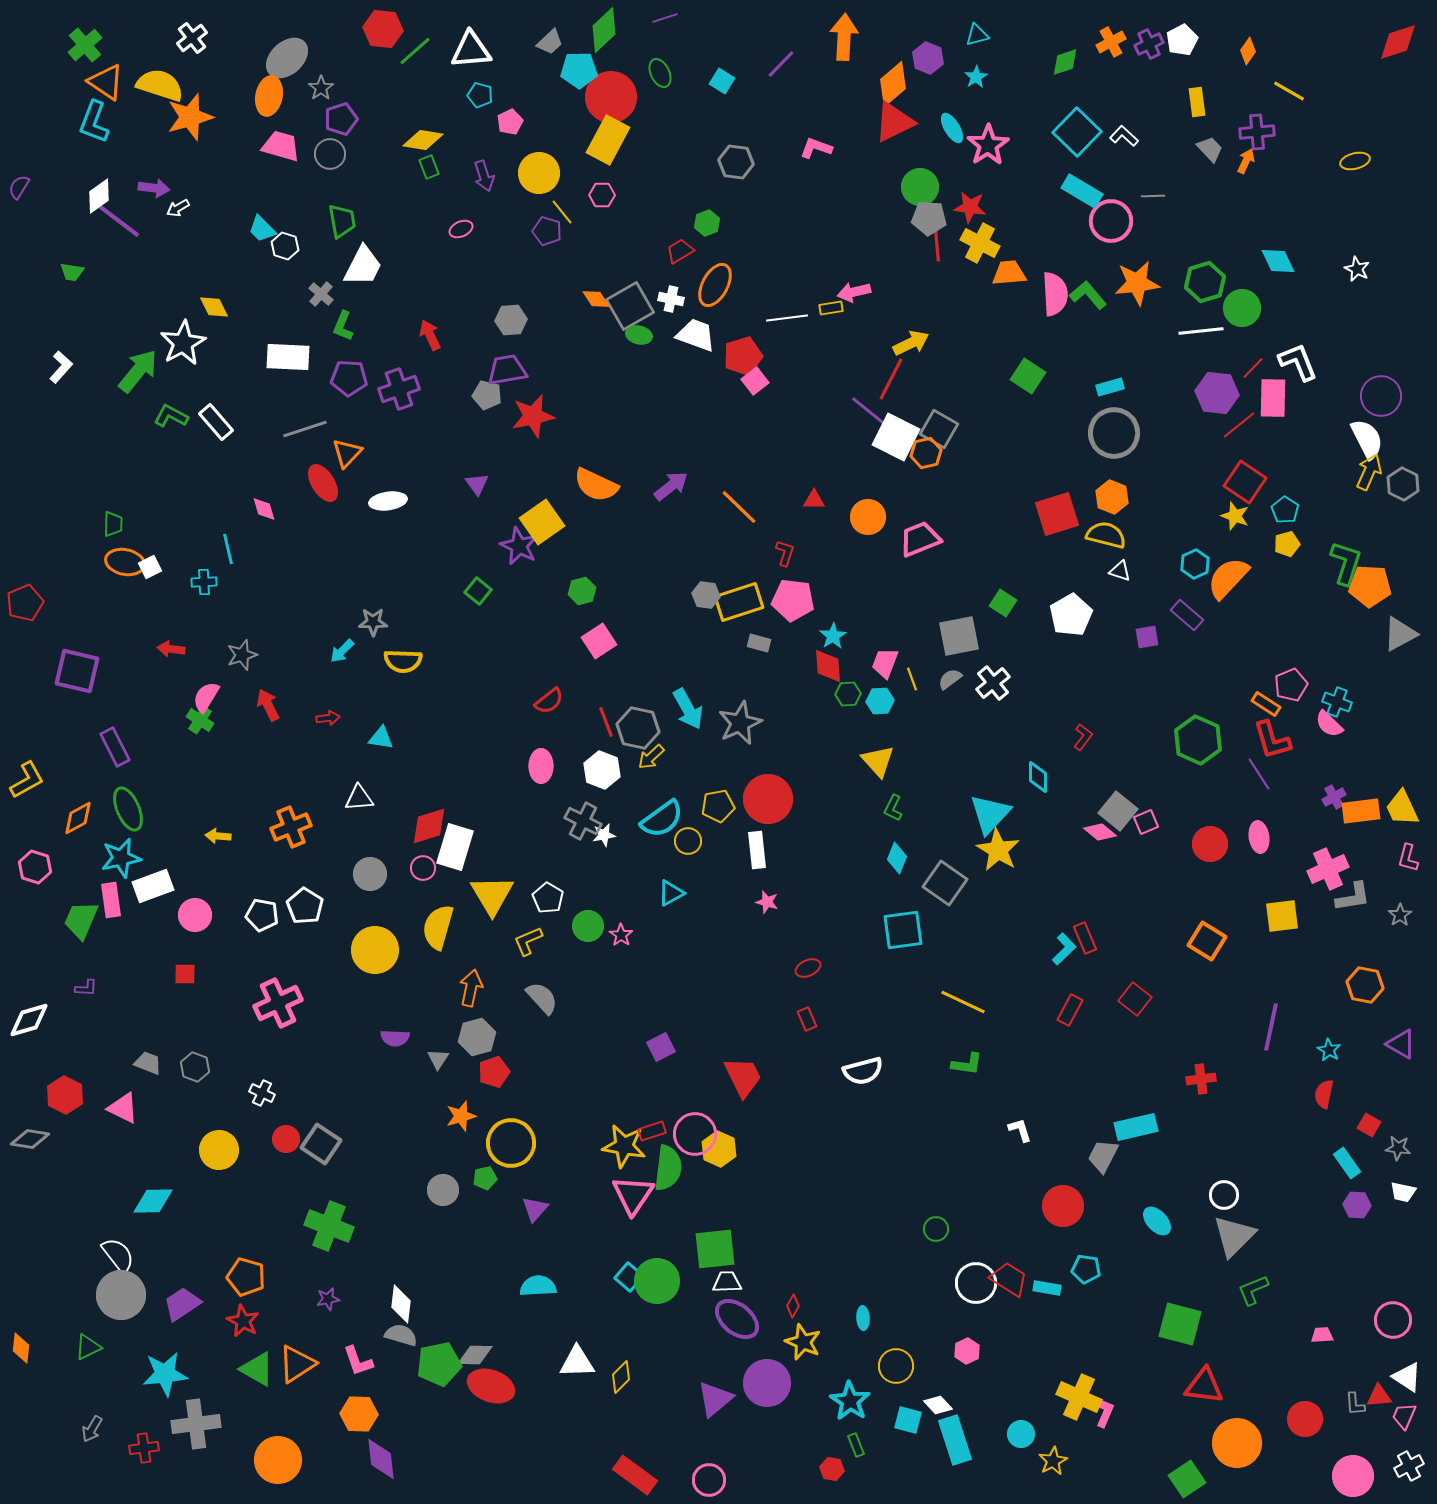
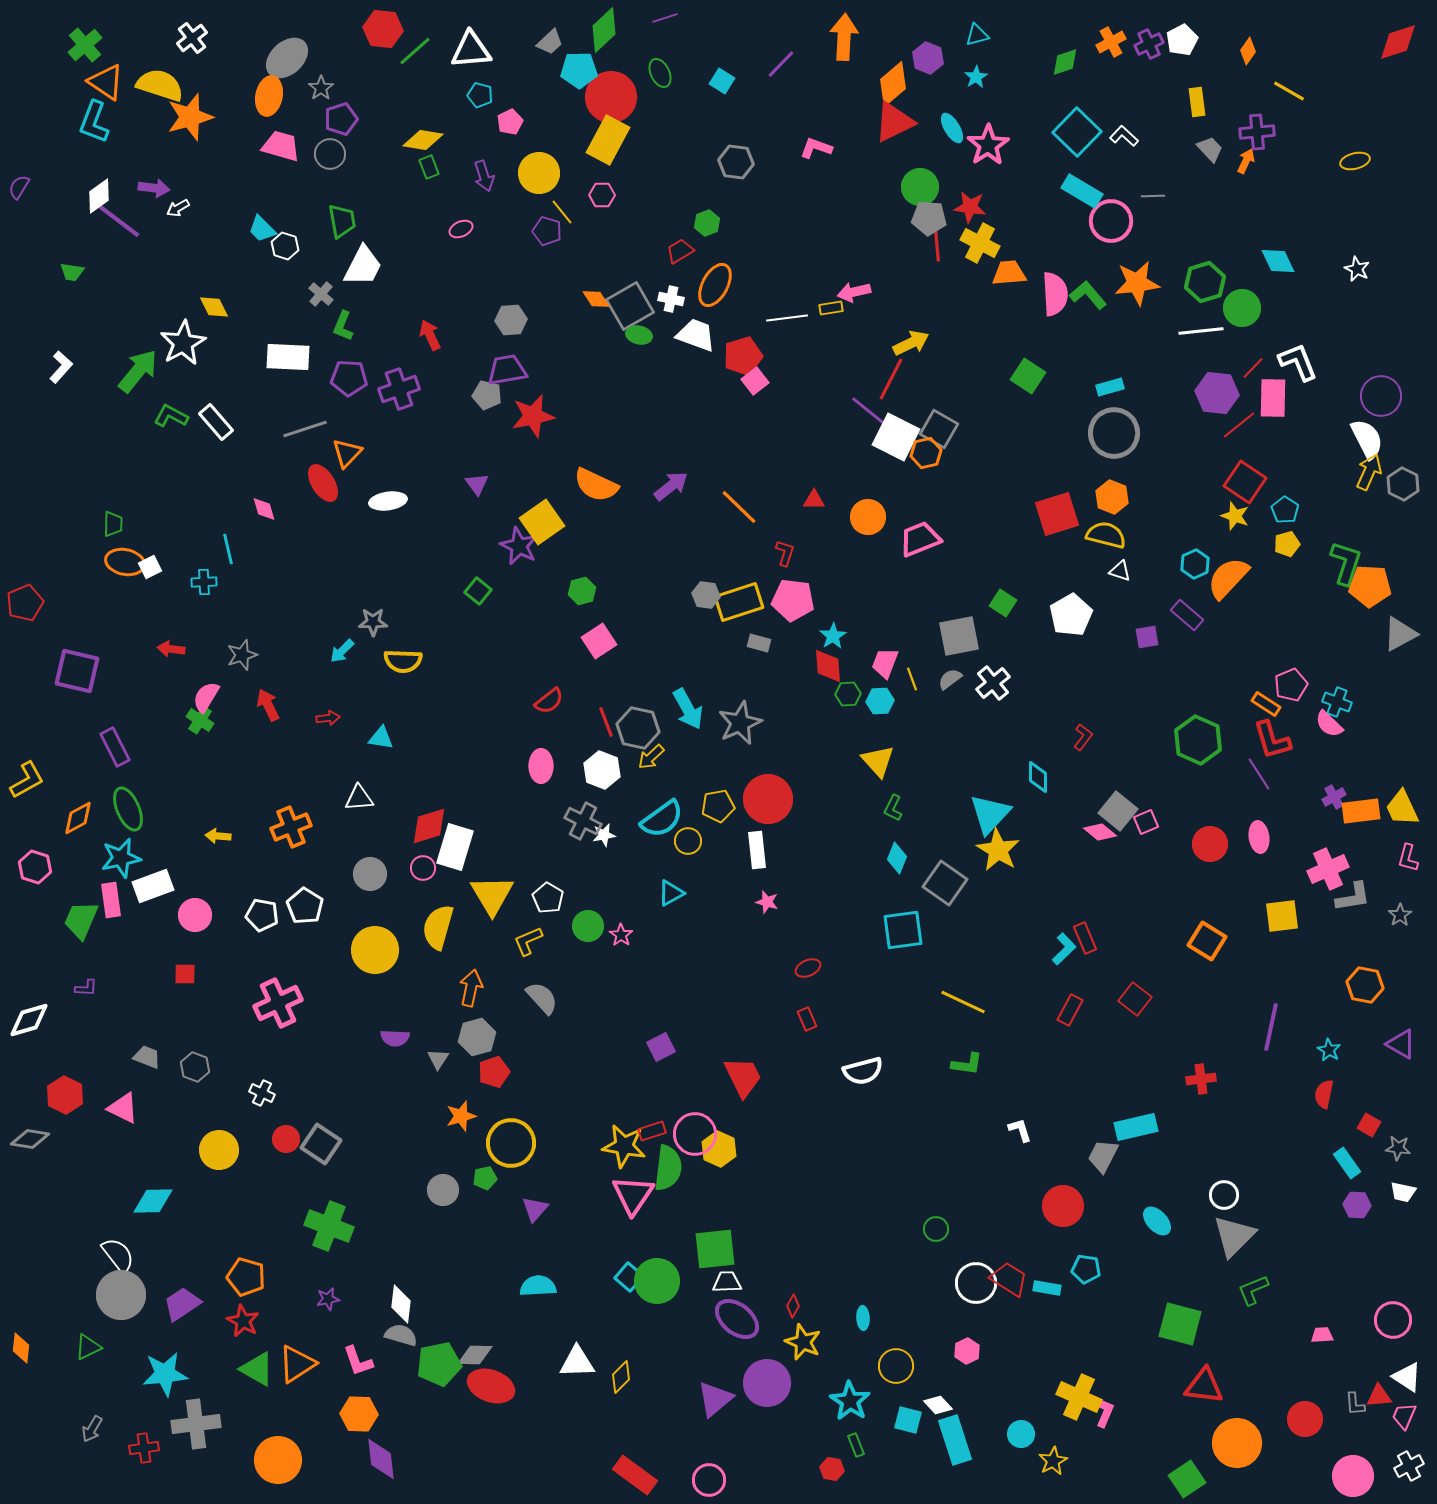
gray trapezoid at (148, 1063): moved 1 px left, 6 px up
